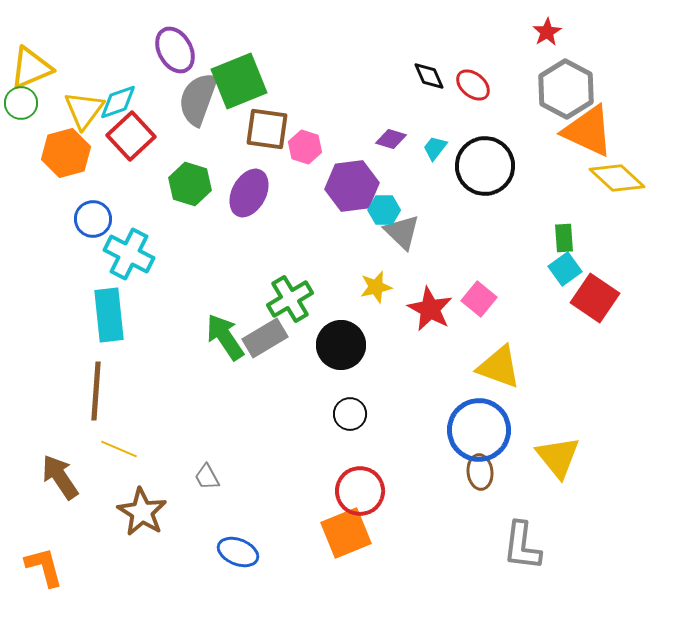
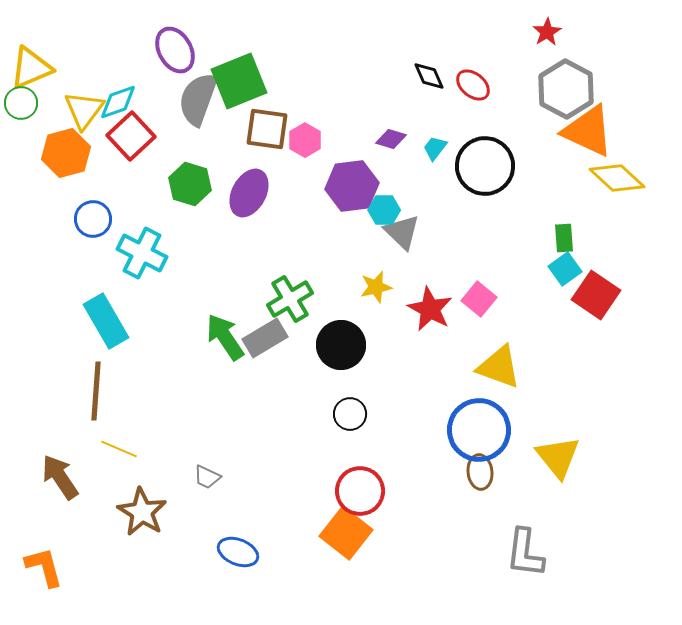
pink hexagon at (305, 147): moved 7 px up; rotated 12 degrees clockwise
cyan cross at (129, 254): moved 13 px right, 1 px up
red square at (595, 298): moved 1 px right, 3 px up
cyan rectangle at (109, 315): moved 3 px left, 6 px down; rotated 24 degrees counterclockwise
gray trapezoid at (207, 477): rotated 36 degrees counterclockwise
orange square at (346, 533): rotated 30 degrees counterclockwise
gray L-shape at (522, 546): moved 3 px right, 7 px down
